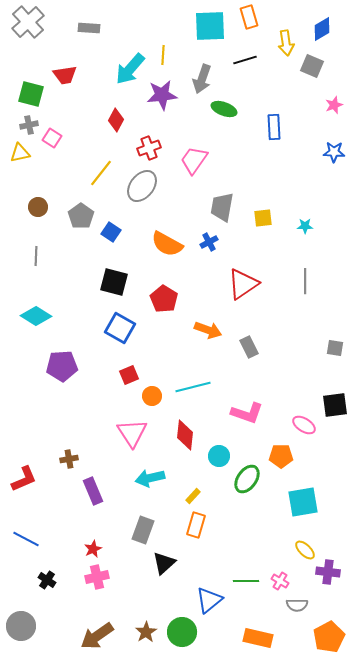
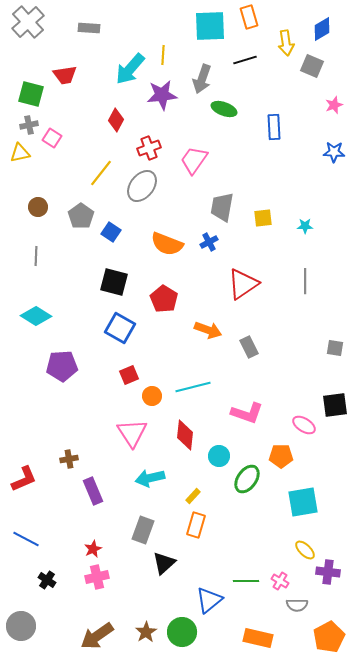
orange semicircle at (167, 244): rotated 8 degrees counterclockwise
